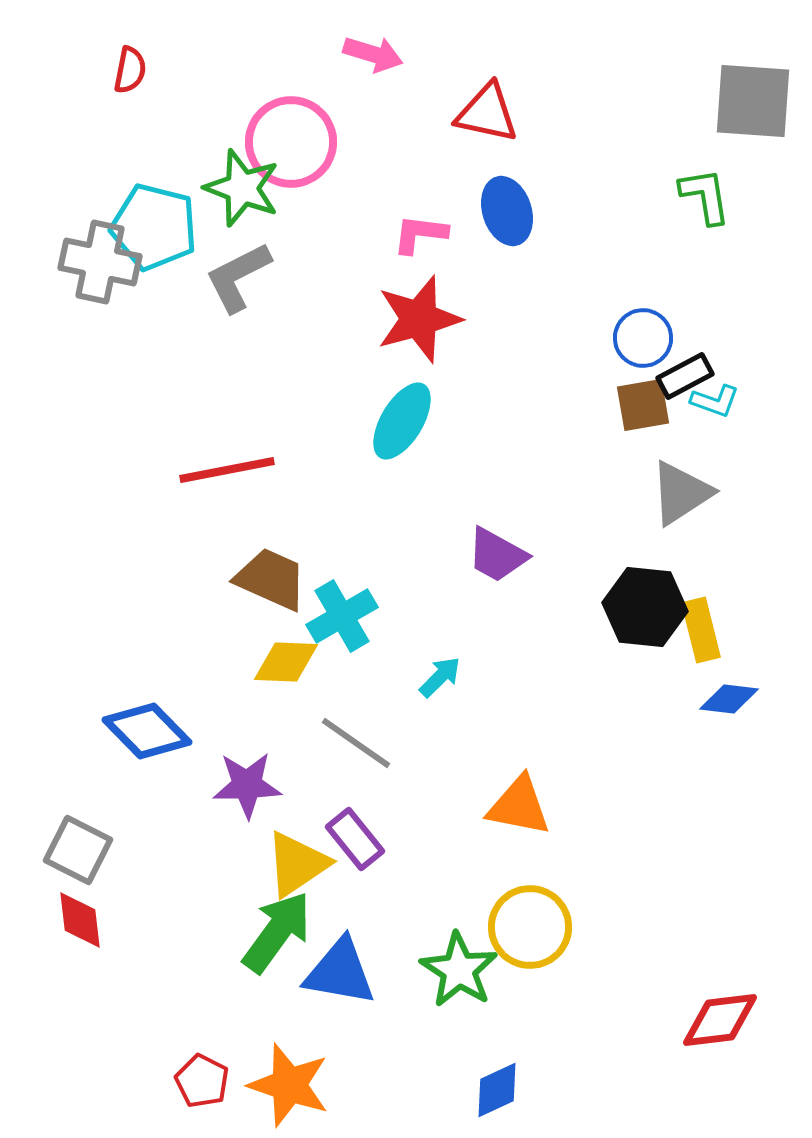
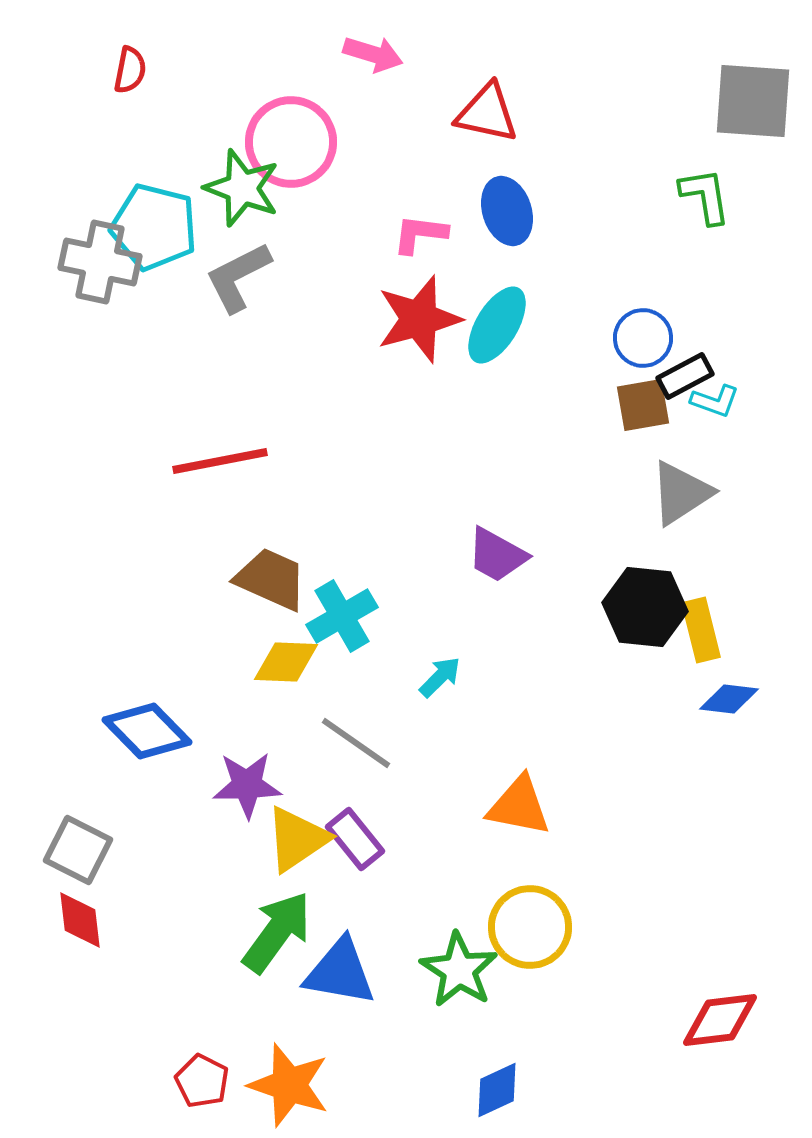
cyan ellipse at (402, 421): moved 95 px right, 96 px up
red line at (227, 470): moved 7 px left, 9 px up
yellow triangle at (297, 864): moved 25 px up
